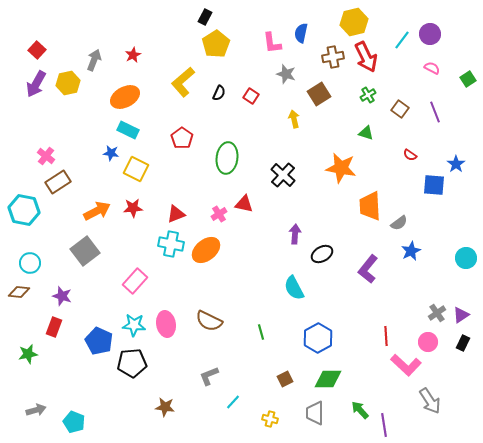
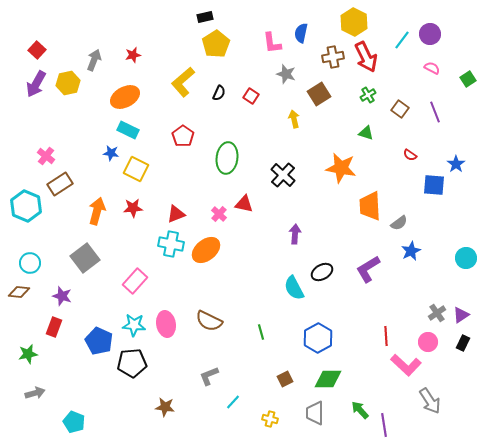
black rectangle at (205, 17): rotated 49 degrees clockwise
yellow hexagon at (354, 22): rotated 20 degrees counterclockwise
red star at (133, 55): rotated 14 degrees clockwise
red pentagon at (182, 138): moved 1 px right, 2 px up
brown rectangle at (58, 182): moved 2 px right, 2 px down
cyan hexagon at (24, 210): moved 2 px right, 4 px up; rotated 12 degrees clockwise
orange arrow at (97, 211): rotated 48 degrees counterclockwise
pink cross at (219, 214): rotated 14 degrees counterclockwise
gray square at (85, 251): moved 7 px down
black ellipse at (322, 254): moved 18 px down
purple L-shape at (368, 269): rotated 20 degrees clockwise
gray arrow at (36, 410): moved 1 px left, 17 px up
